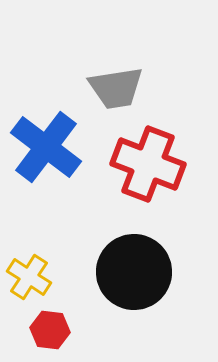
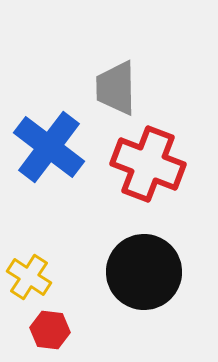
gray trapezoid: rotated 98 degrees clockwise
blue cross: moved 3 px right
black circle: moved 10 px right
